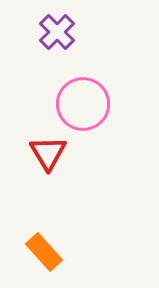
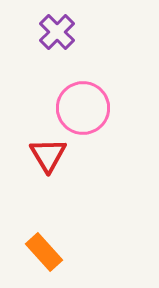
pink circle: moved 4 px down
red triangle: moved 2 px down
